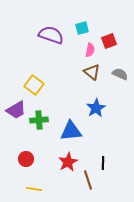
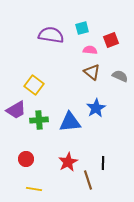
purple semicircle: rotated 10 degrees counterclockwise
red square: moved 2 px right, 1 px up
pink semicircle: rotated 96 degrees counterclockwise
gray semicircle: moved 2 px down
blue triangle: moved 1 px left, 9 px up
